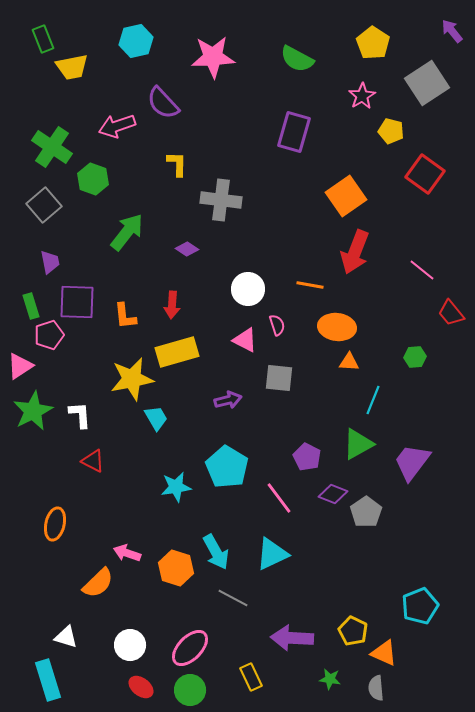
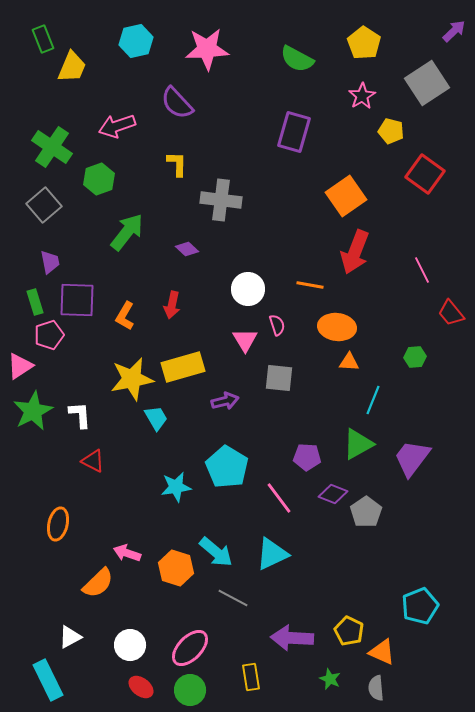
purple arrow at (452, 31): moved 2 px right; rotated 85 degrees clockwise
yellow pentagon at (373, 43): moved 9 px left
pink star at (213, 57): moved 6 px left, 8 px up
yellow trapezoid at (72, 67): rotated 56 degrees counterclockwise
purple semicircle at (163, 103): moved 14 px right
green hexagon at (93, 179): moved 6 px right; rotated 20 degrees clockwise
purple diamond at (187, 249): rotated 10 degrees clockwise
pink line at (422, 270): rotated 24 degrees clockwise
purple square at (77, 302): moved 2 px up
red arrow at (172, 305): rotated 8 degrees clockwise
green rectangle at (31, 306): moved 4 px right, 4 px up
orange L-shape at (125, 316): rotated 36 degrees clockwise
pink triangle at (245, 340): rotated 32 degrees clockwise
yellow rectangle at (177, 352): moved 6 px right, 15 px down
purple arrow at (228, 400): moved 3 px left, 1 px down
purple pentagon at (307, 457): rotated 24 degrees counterclockwise
purple trapezoid at (412, 462): moved 4 px up
orange ellipse at (55, 524): moved 3 px right
cyan arrow at (216, 552): rotated 21 degrees counterclockwise
yellow pentagon at (353, 631): moved 4 px left
white triangle at (66, 637): moved 4 px right; rotated 45 degrees counterclockwise
orange triangle at (384, 653): moved 2 px left, 1 px up
yellow rectangle at (251, 677): rotated 16 degrees clockwise
green star at (330, 679): rotated 15 degrees clockwise
cyan rectangle at (48, 680): rotated 9 degrees counterclockwise
